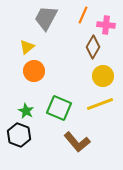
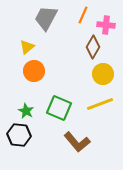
yellow circle: moved 2 px up
black hexagon: rotated 15 degrees counterclockwise
